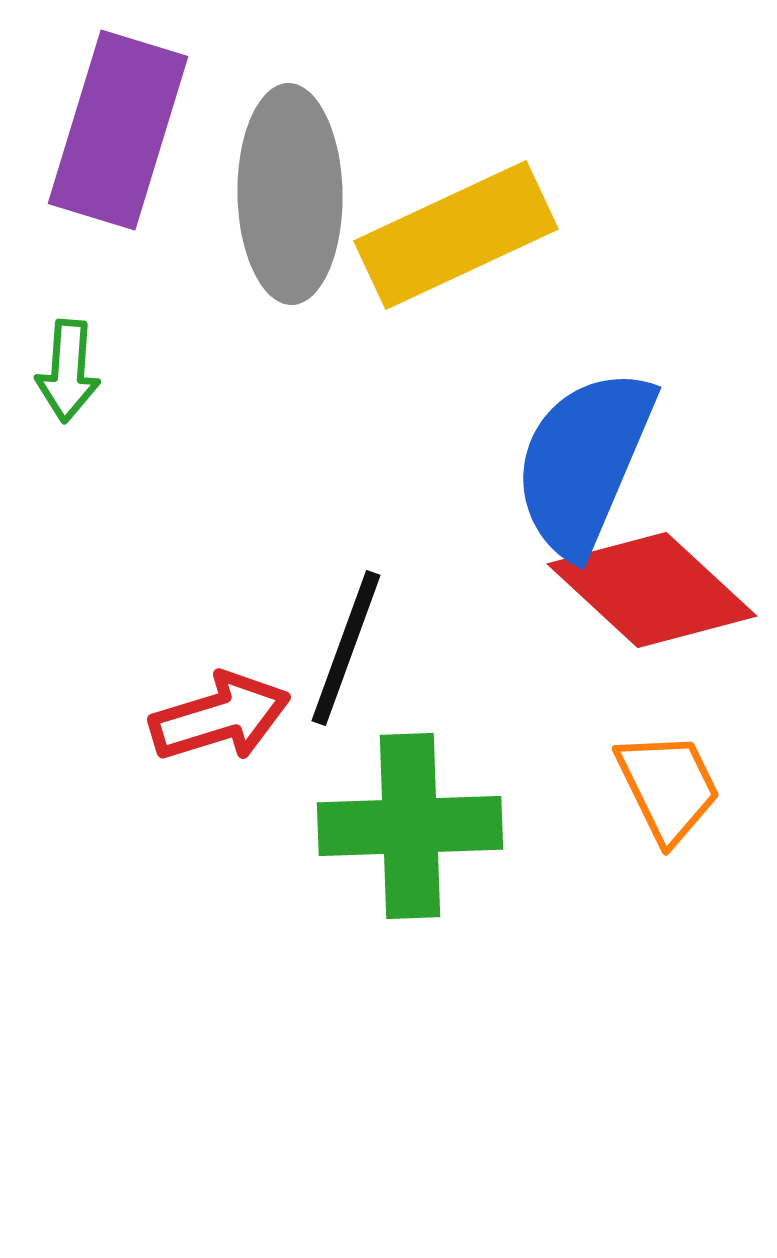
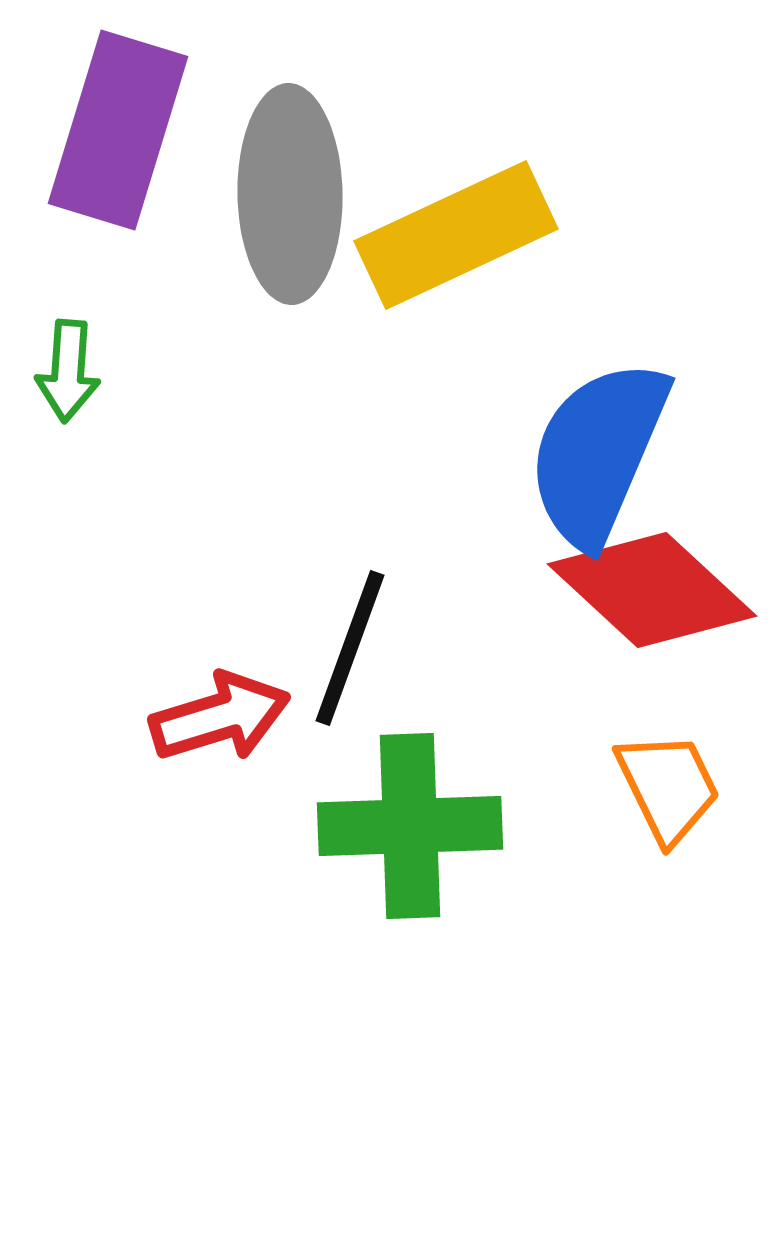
blue semicircle: moved 14 px right, 9 px up
black line: moved 4 px right
